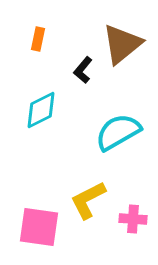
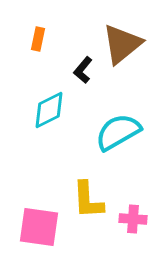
cyan diamond: moved 8 px right
yellow L-shape: rotated 66 degrees counterclockwise
